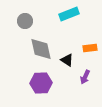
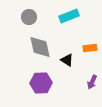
cyan rectangle: moved 2 px down
gray circle: moved 4 px right, 4 px up
gray diamond: moved 1 px left, 2 px up
purple arrow: moved 7 px right, 5 px down
